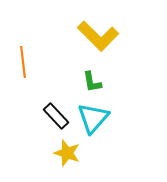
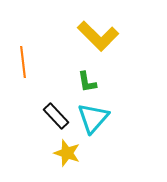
green L-shape: moved 5 px left
